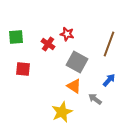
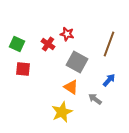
green square: moved 1 px right, 7 px down; rotated 28 degrees clockwise
orange triangle: moved 3 px left, 1 px down
